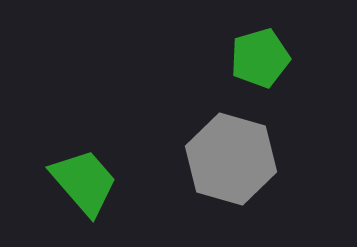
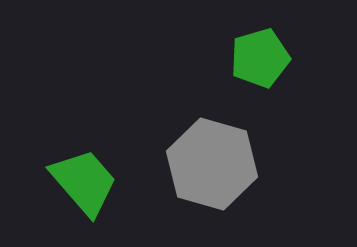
gray hexagon: moved 19 px left, 5 px down
